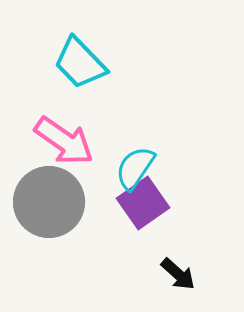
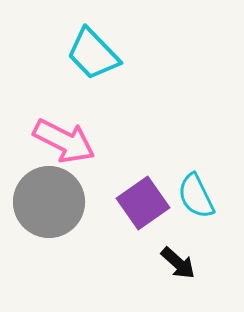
cyan trapezoid: moved 13 px right, 9 px up
pink arrow: rotated 8 degrees counterclockwise
cyan semicircle: moved 61 px right, 28 px down; rotated 60 degrees counterclockwise
black arrow: moved 11 px up
